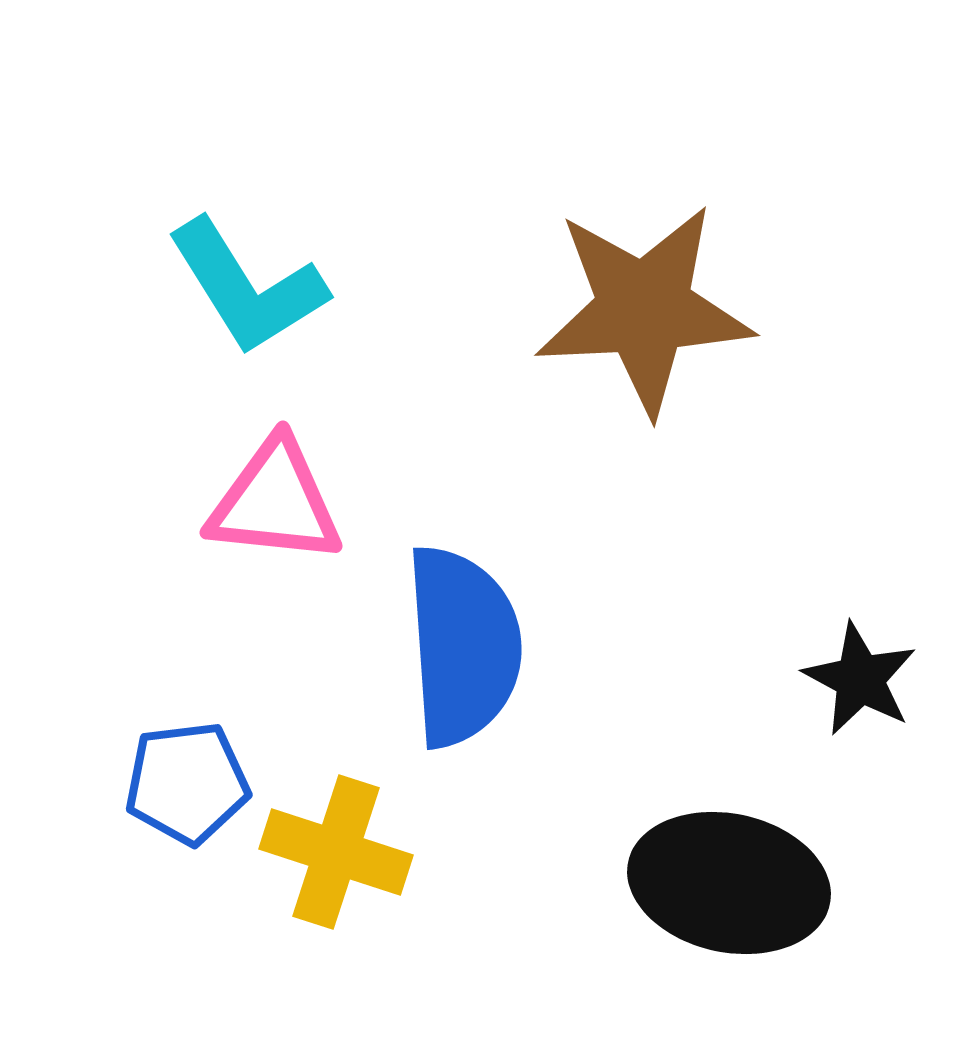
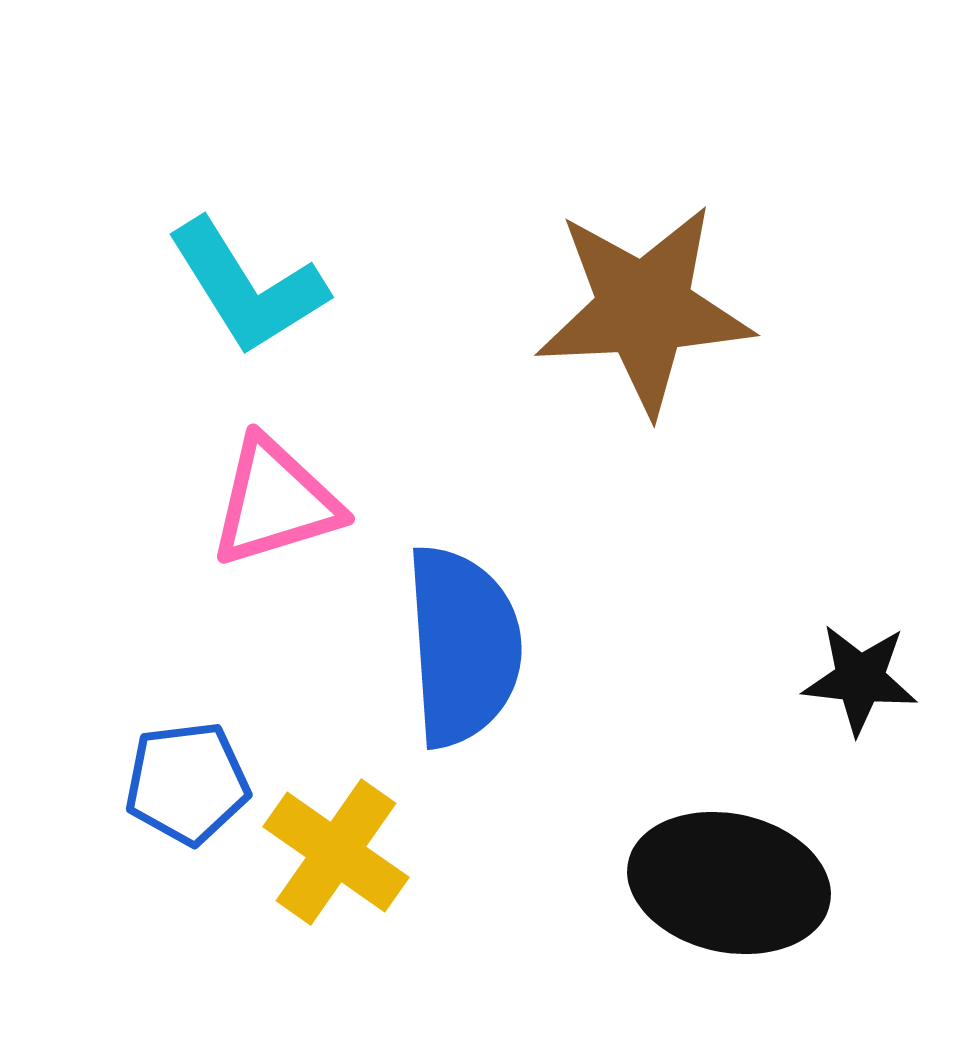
pink triangle: rotated 23 degrees counterclockwise
black star: rotated 22 degrees counterclockwise
yellow cross: rotated 17 degrees clockwise
